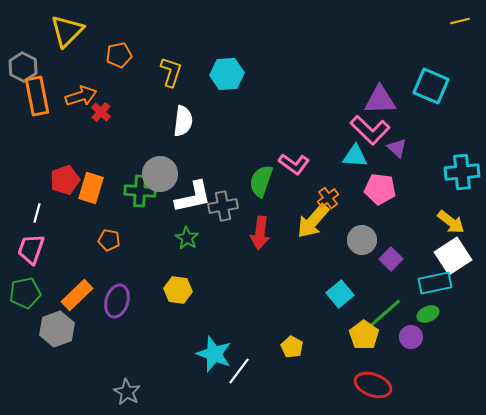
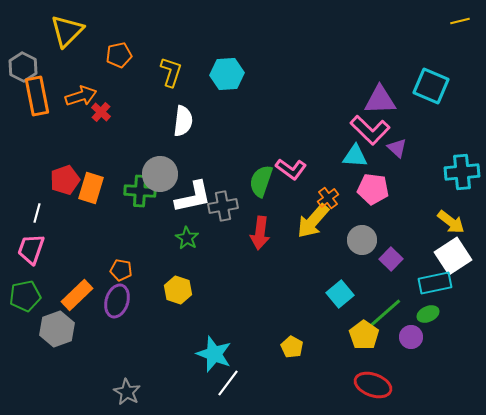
pink L-shape at (294, 164): moved 3 px left, 5 px down
pink pentagon at (380, 189): moved 7 px left
orange pentagon at (109, 240): moved 12 px right, 30 px down
yellow hexagon at (178, 290): rotated 12 degrees clockwise
green pentagon at (25, 293): moved 3 px down
white line at (239, 371): moved 11 px left, 12 px down
